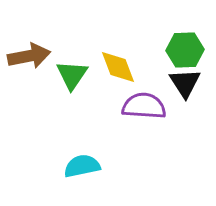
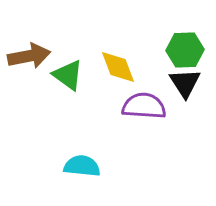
green triangle: moved 4 px left; rotated 28 degrees counterclockwise
cyan semicircle: rotated 18 degrees clockwise
